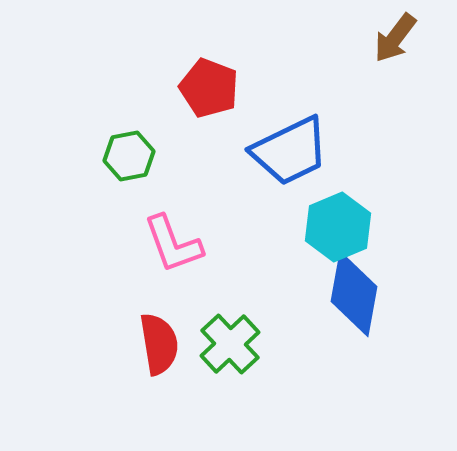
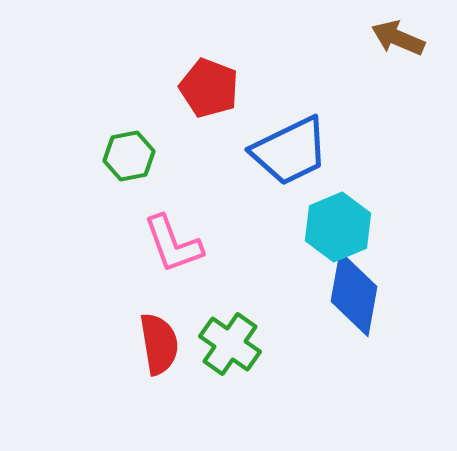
brown arrow: moved 3 px right; rotated 76 degrees clockwise
green cross: rotated 12 degrees counterclockwise
